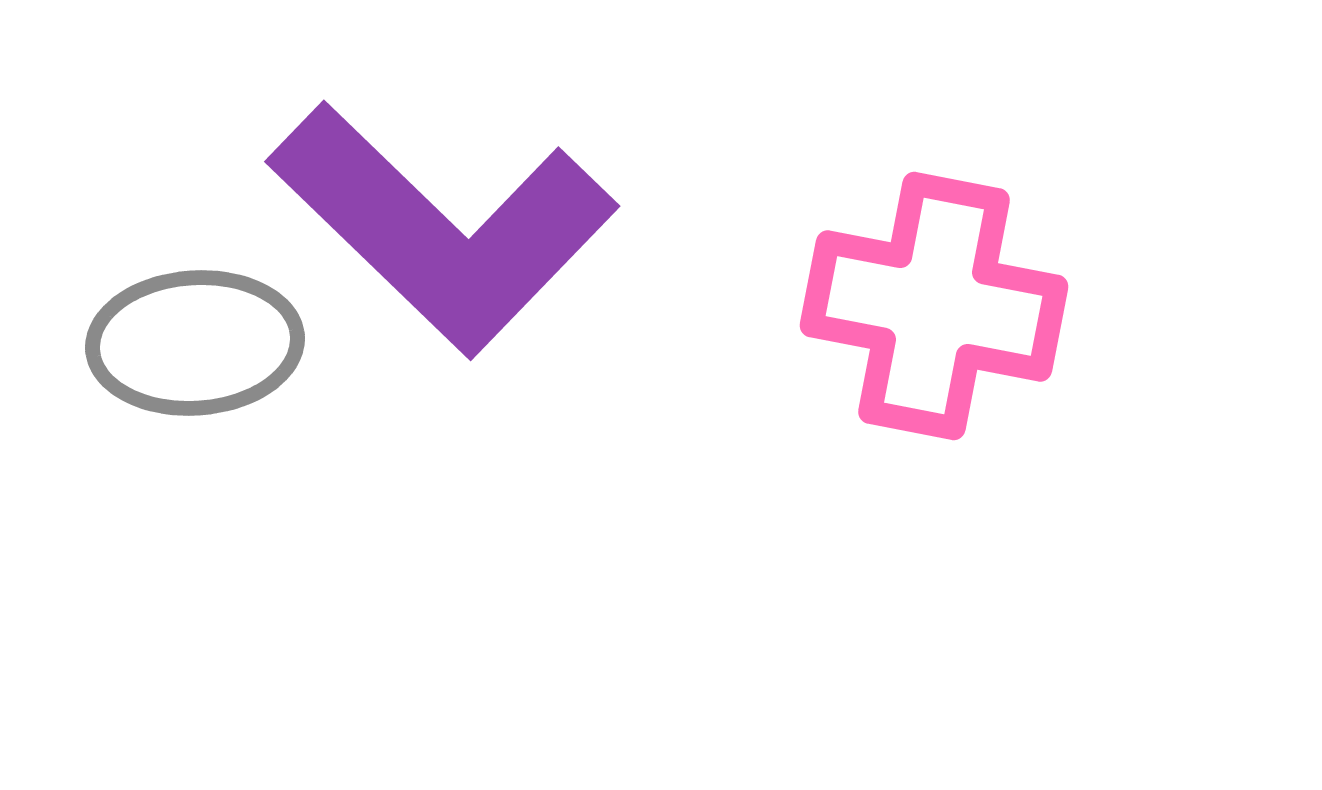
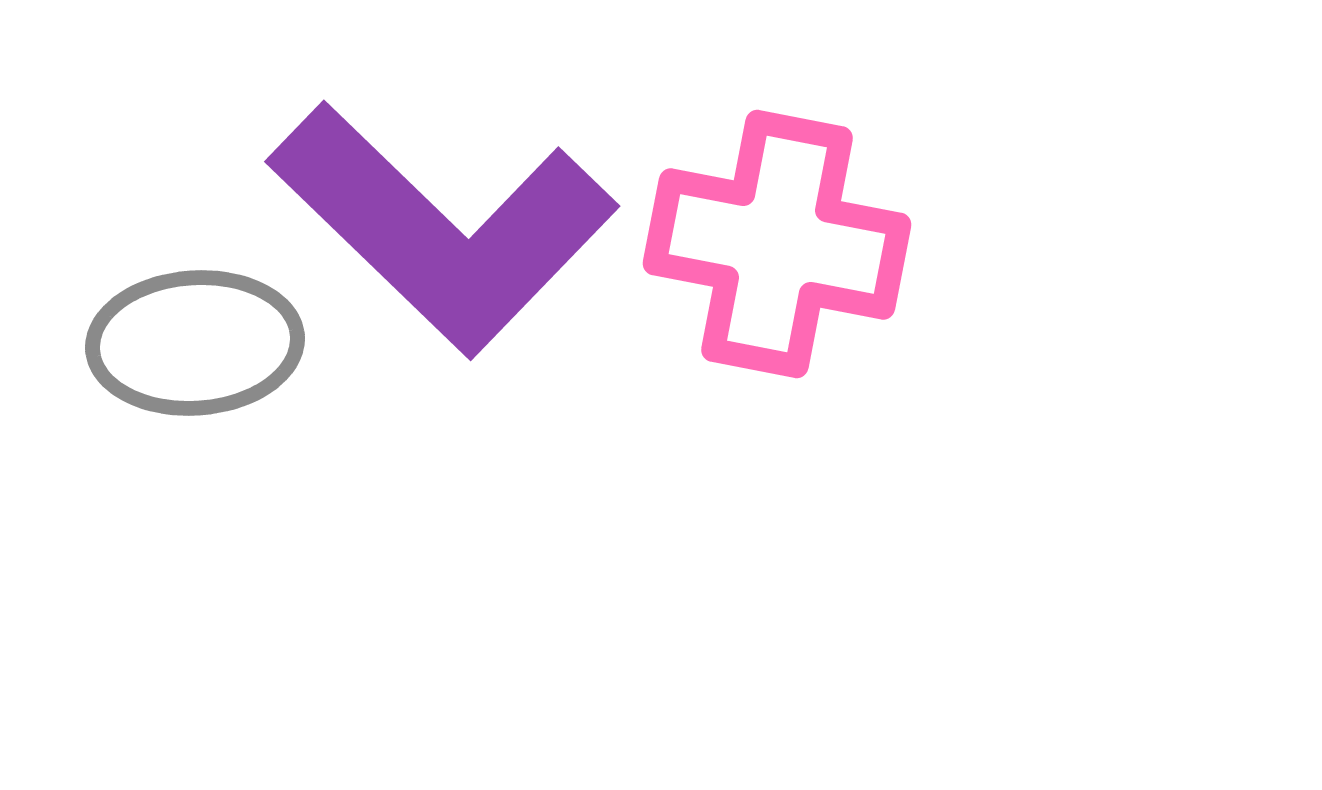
pink cross: moved 157 px left, 62 px up
